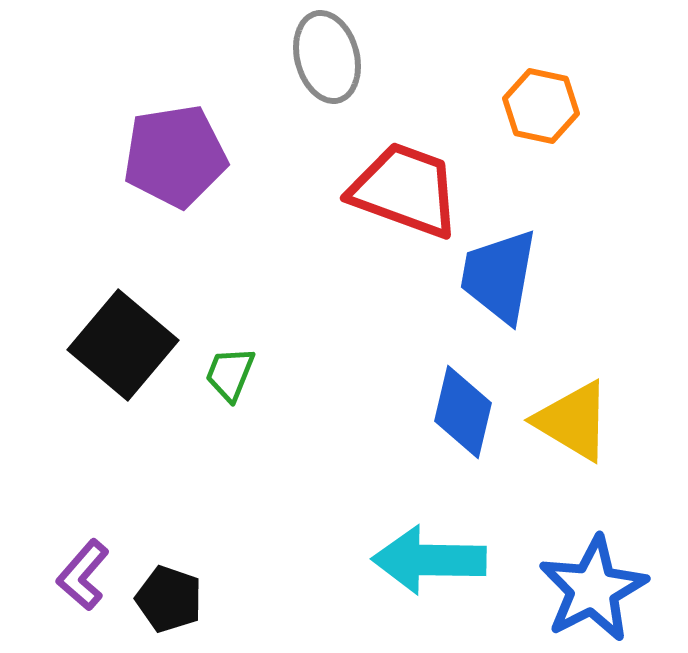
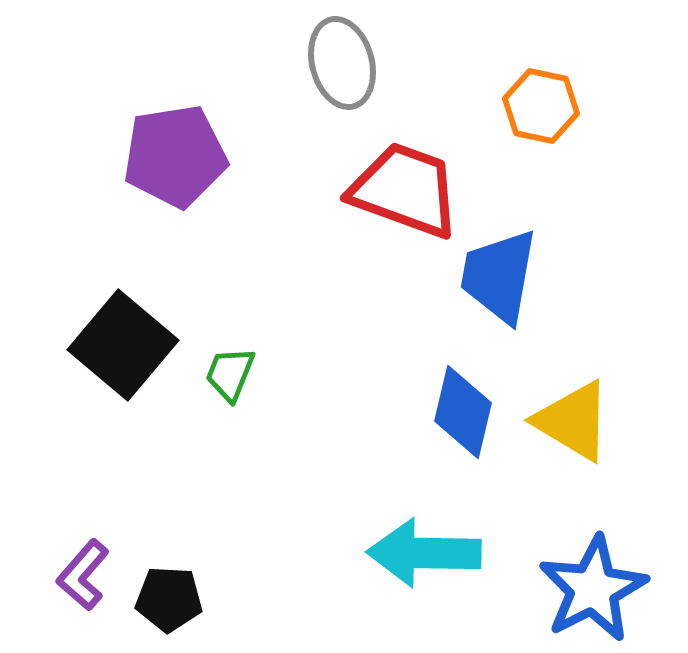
gray ellipse: moved 15 px right, 6 px down
cyan arrow: moved 5 px left, 7 px up
black pentagon: rotated 16 degrees counterclockwise
